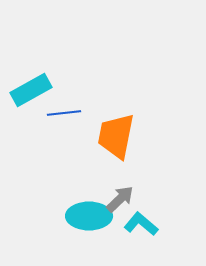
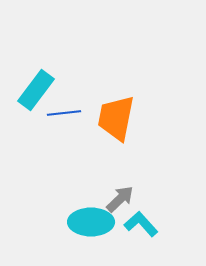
cyan rectangle: moved 5 px right; rotated 24 degrees counterclockwise
orange trapezoid: moved 18 px up
cyan ellipse: moved 2 px right, 6 px down
cyan L-shape: rotated 8 degrees clockwise
